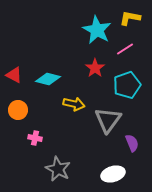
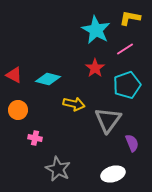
cyan star: moved 1 px left
